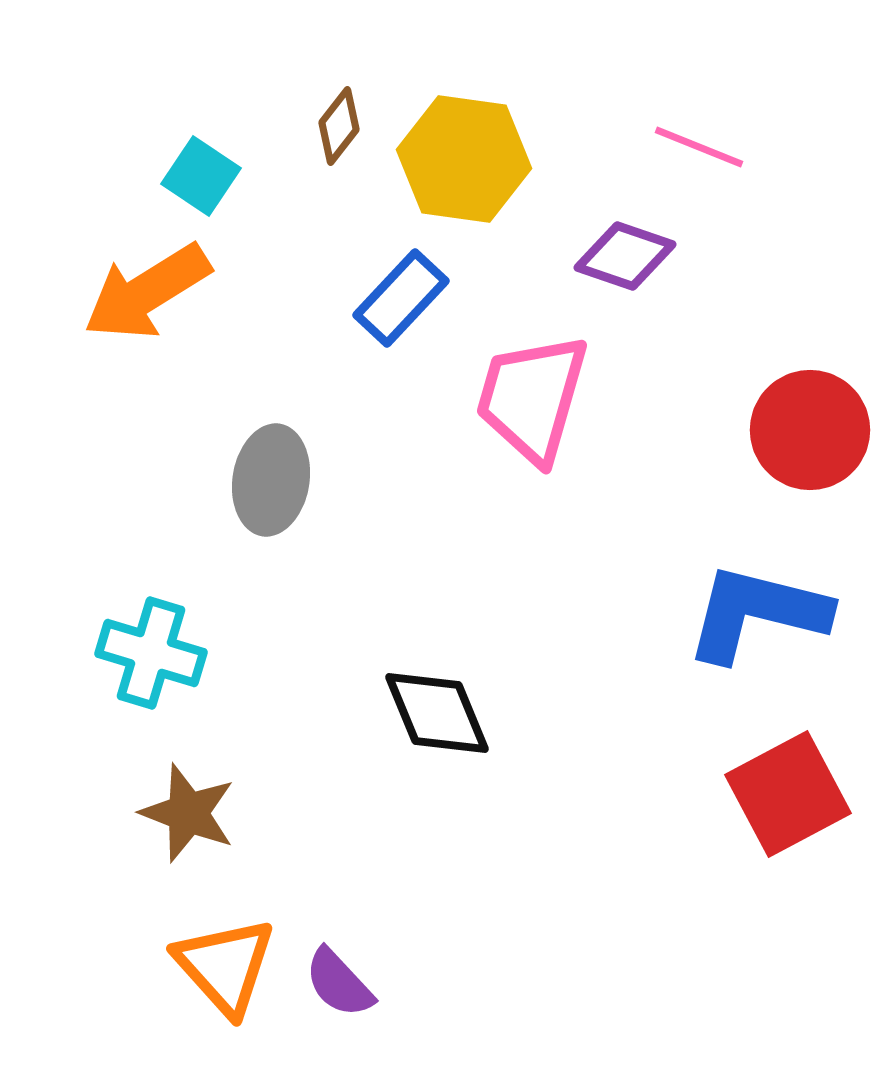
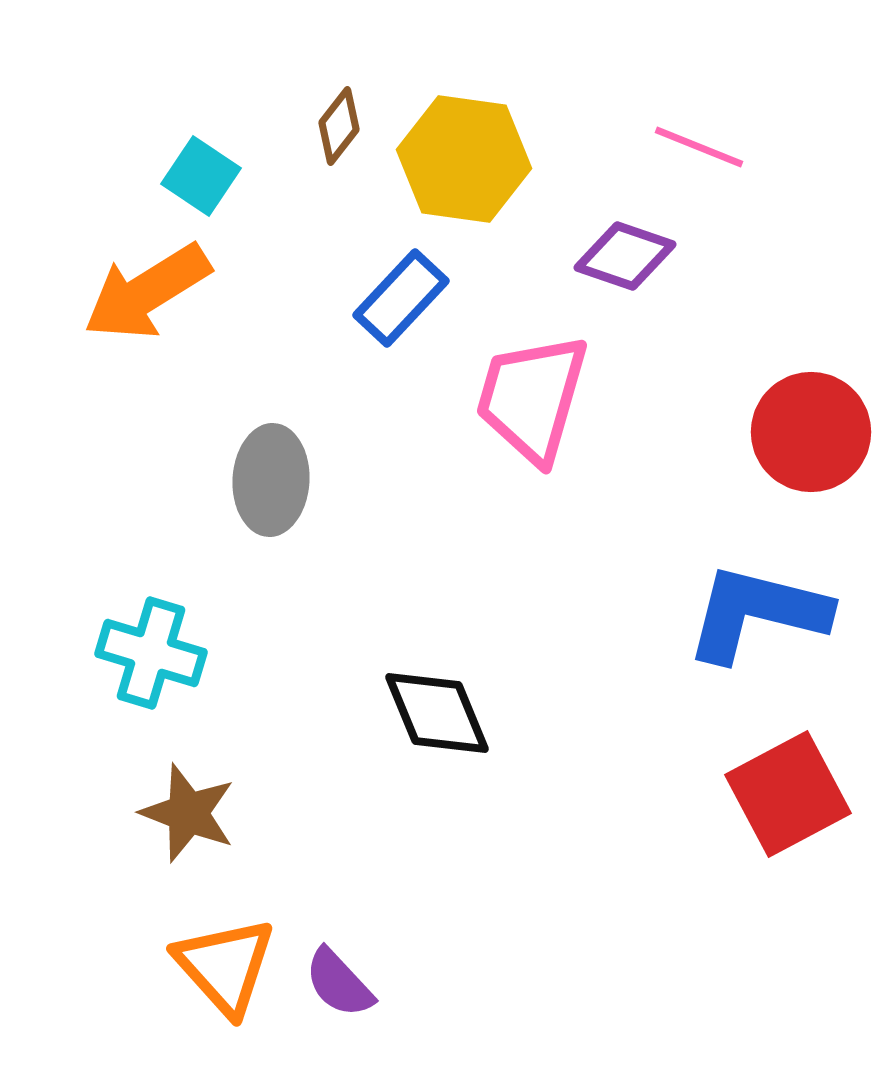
red circle: moved 1 px right, 2 px down
gray ellipse: rotated 6 degrees counterclockwise
